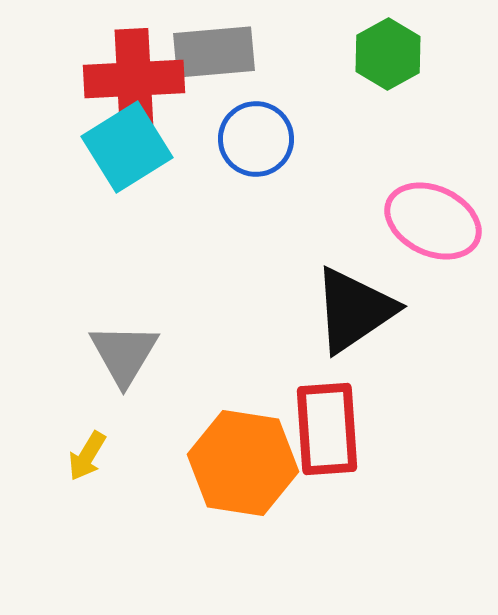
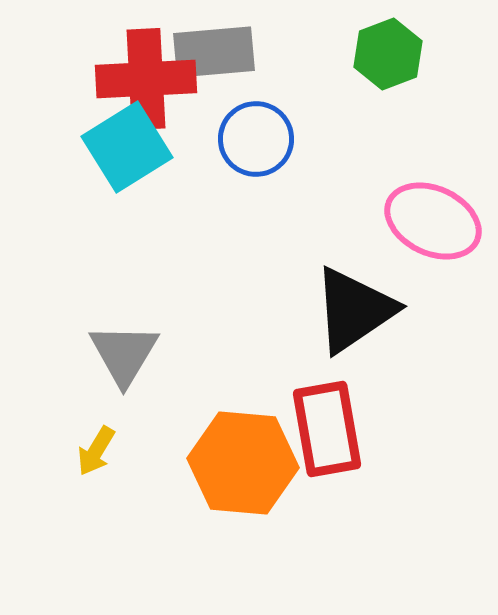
green hexagon: rotated 8 degrees clockwise
red cross: moved 12 px right
red rectangle: rotated 6 degrees counterclockwise
yellow arrow: moved 9 px right, 5 px up
orange hexagon: rotated 4 degrees counterclockwise
